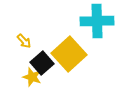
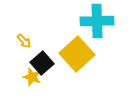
yellow square: moved 8 px right
